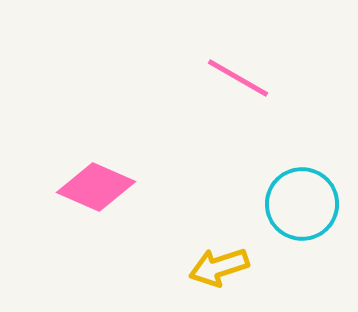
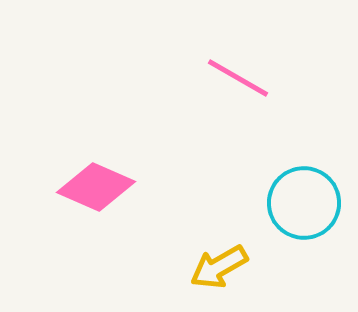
cyan circle: moved 2 px right, 1 px up
yellow arrow: rotated 12 degrees counterclockwise
